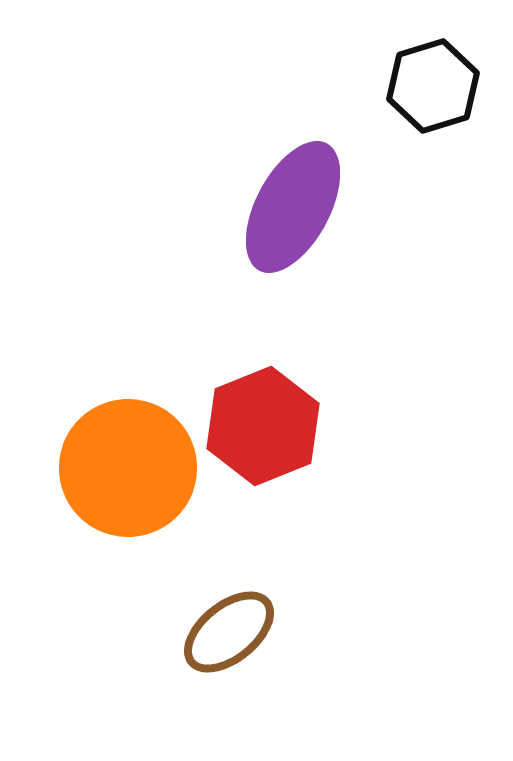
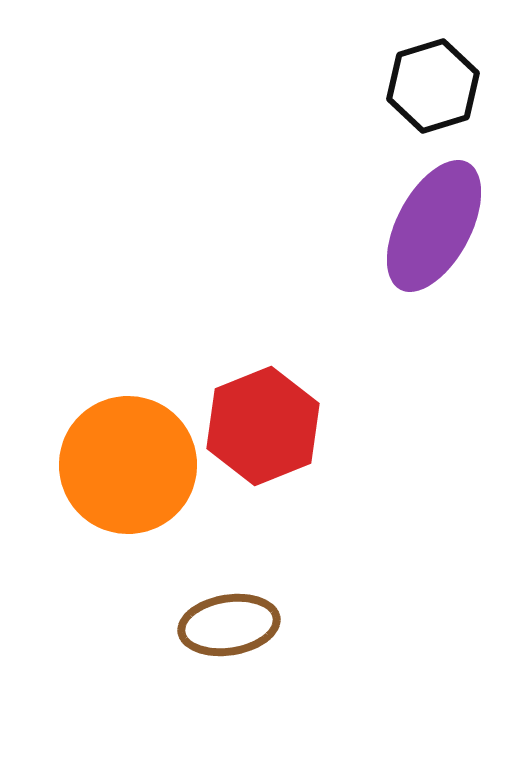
purple ellipse: moved 141 px right, 19 px down
orange circle: moved 3 px up
brown ellipse: moved 7 px up; rotated 30 degrees clockwise
